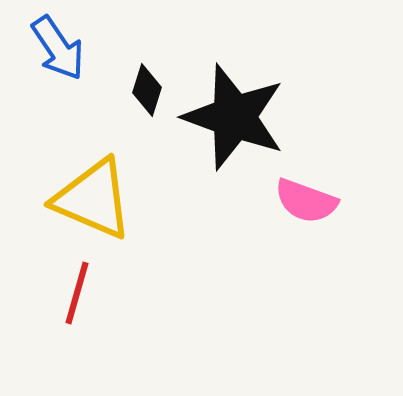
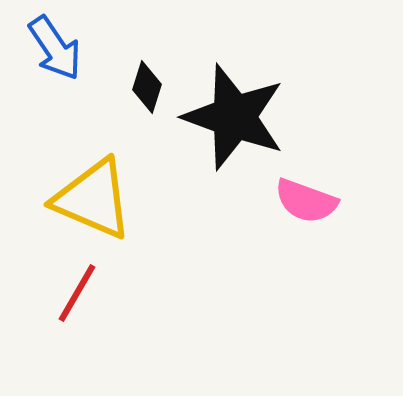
blue arrow: moved 3 px left
black diamond: moved 3 px up
red line: rotated 14 degrees clockwise
